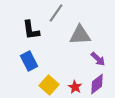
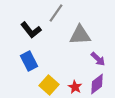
black L-shape: rotated 30 degrees counterclockwise
